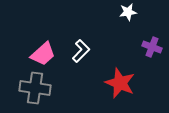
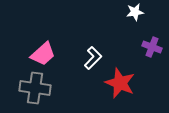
white star: moved 7 px right
white L-shape: moved 12 px right, 7 px down
